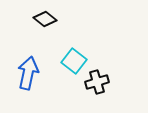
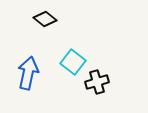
cyan square: moved 1 px left, 1 px down
